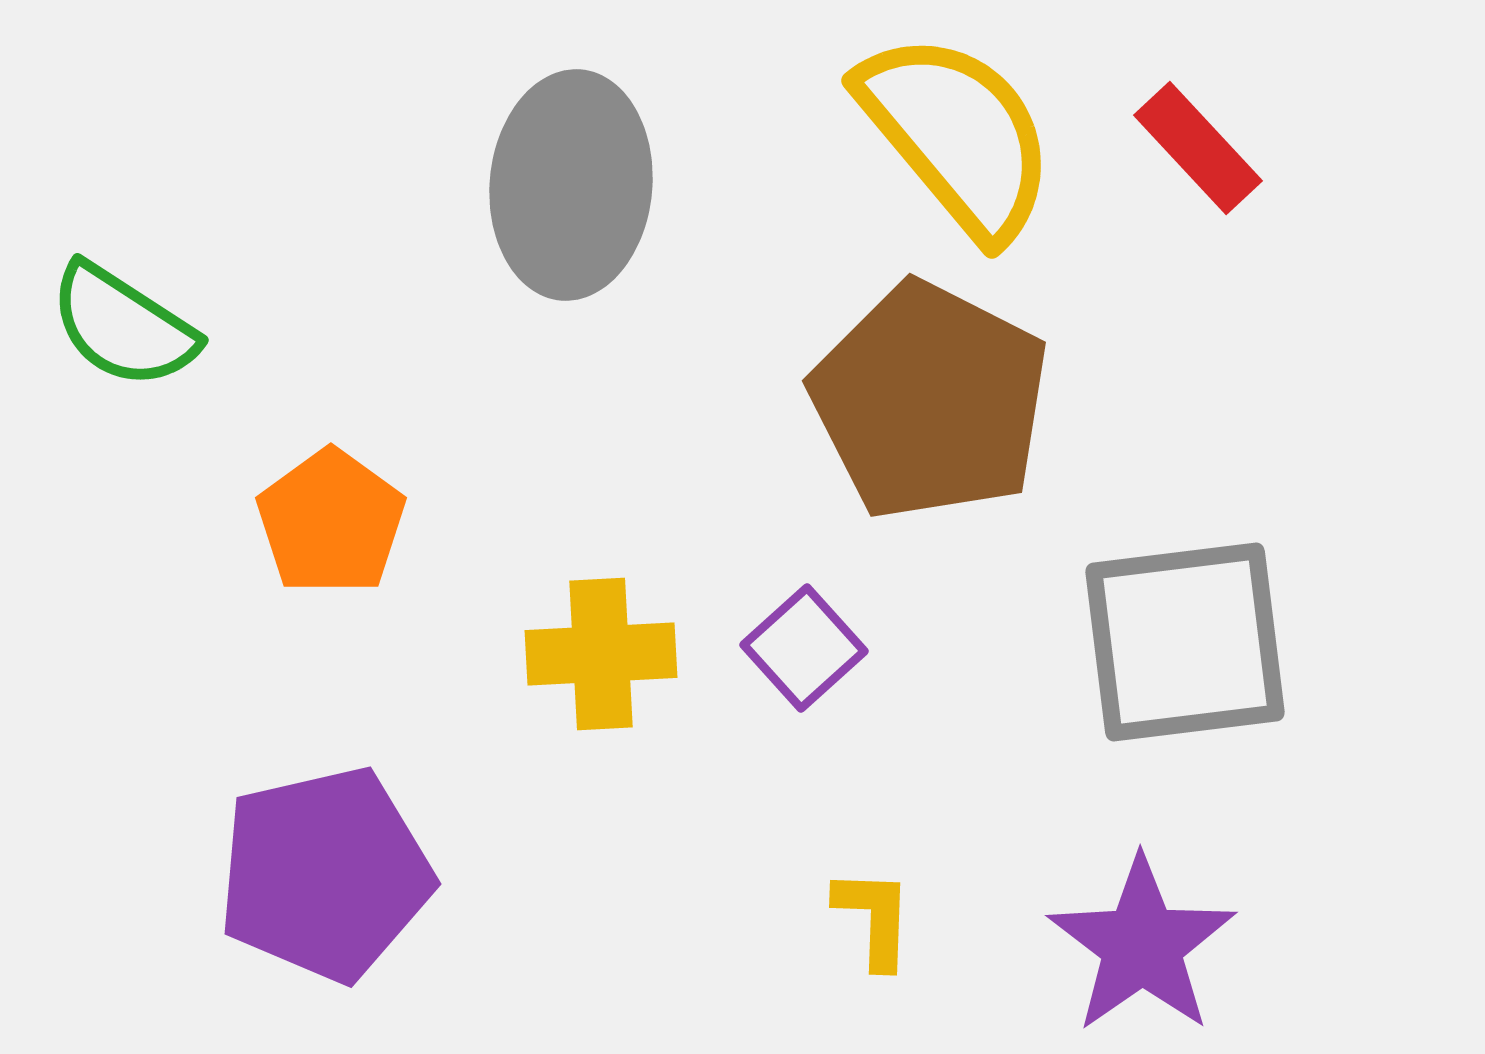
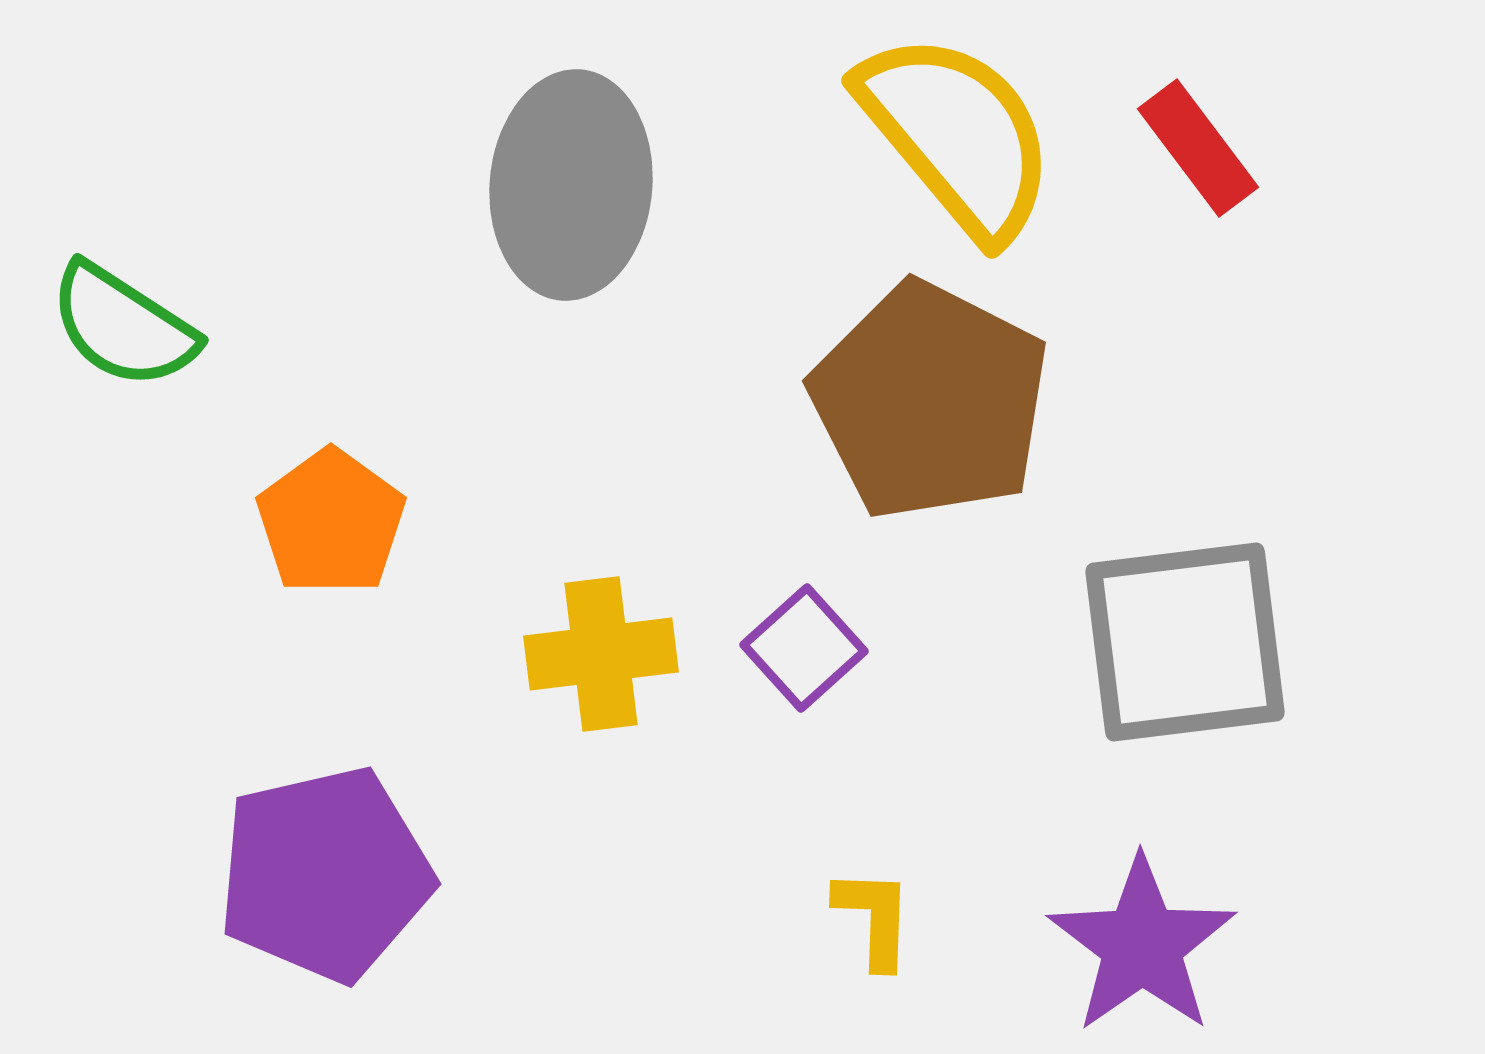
red rectangle: rotated 6 degrees clockwise
yellow cross: rotated 4 degrees counterclockwise
